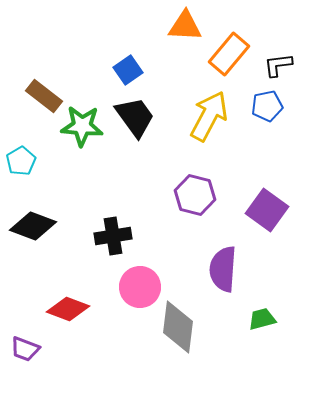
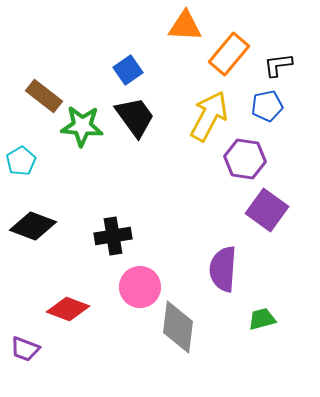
purple hexagon: moved 50 px right, 36 px up; rotated 6 degrees counterclockwise
